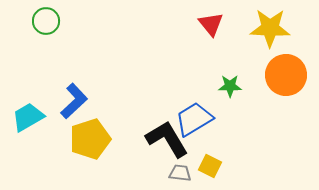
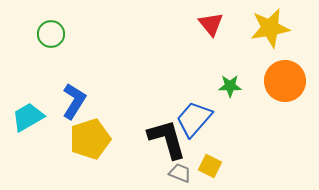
green circle: moved 5 px right, 13 px down
yellow star: rotated 12 degrees counterclockwise
orange circle: moved 1 px left, 6 px down
blue L-shape: rotated 15 degrees counterclockwise
blue trapezoid: rotated 18 degrees counterclockwise
black L-shape: rotated 15 degrees clockwise
gray trapezoid: rotated 15 degrees clockwise
